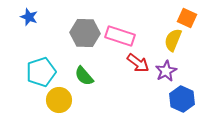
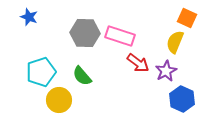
yellow semicircle: moved 2 px right, 2 px down
green semicircle: moved 2 px left
